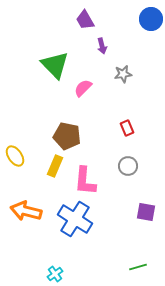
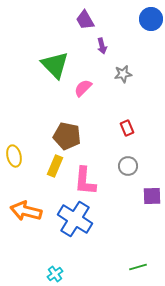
yellow ellipse: moved 1 px left; rotated 20 degrees clockwise
purple square: moved 6 px right, 16 px up; rotated 12 degrees counterclockwise
